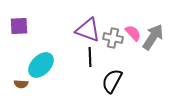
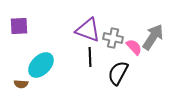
pink semicircle: moved 1 px right, 14 px down
black semicircle: moved 6 px right, 8 px up
